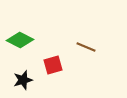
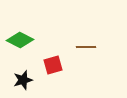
brown line: rotated 24 degrees counterclockwise
